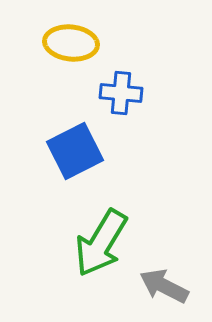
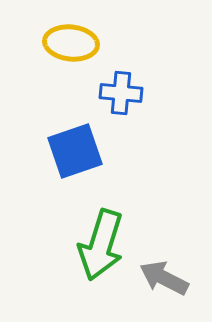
blue square: rotated 8 degrees clockwise
green arrow: moved 2 px down; rotated 14 degrees counterclockwise
gray arrow: moved 8 px up
